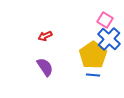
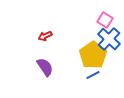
blue line: rotated 32 degrees counterclockwise
